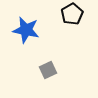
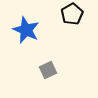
blue star: rotated 12 degrees clockwise
